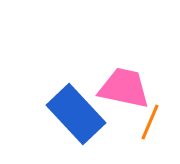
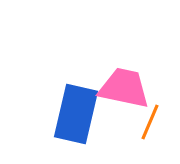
blue rectangle: rotated 56 degrees clockwise
